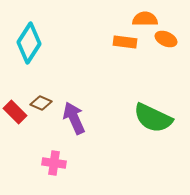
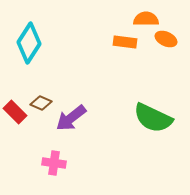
orange semicircle: moved 1 px right
purple arrow: moved 3 px left; rotated 104 degrees counterclockwise
